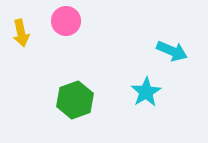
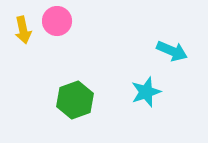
pink circle: moved 9 px left
yellow arrow: moved 2 px right, 3 px up
cyan star: rotated 12 degrees clockwise
